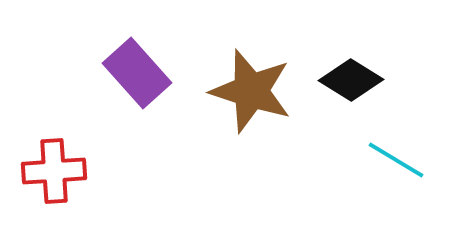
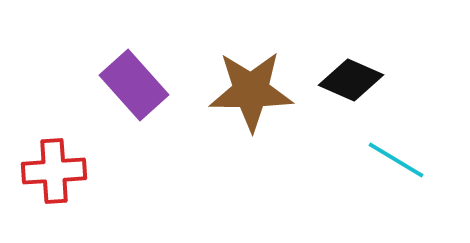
purple rectangle: moved 3 px left, 12 px down
black diamond: rotated 8 degrees counterclockwise
brown star: rotated 18 degrees counterclockwise
